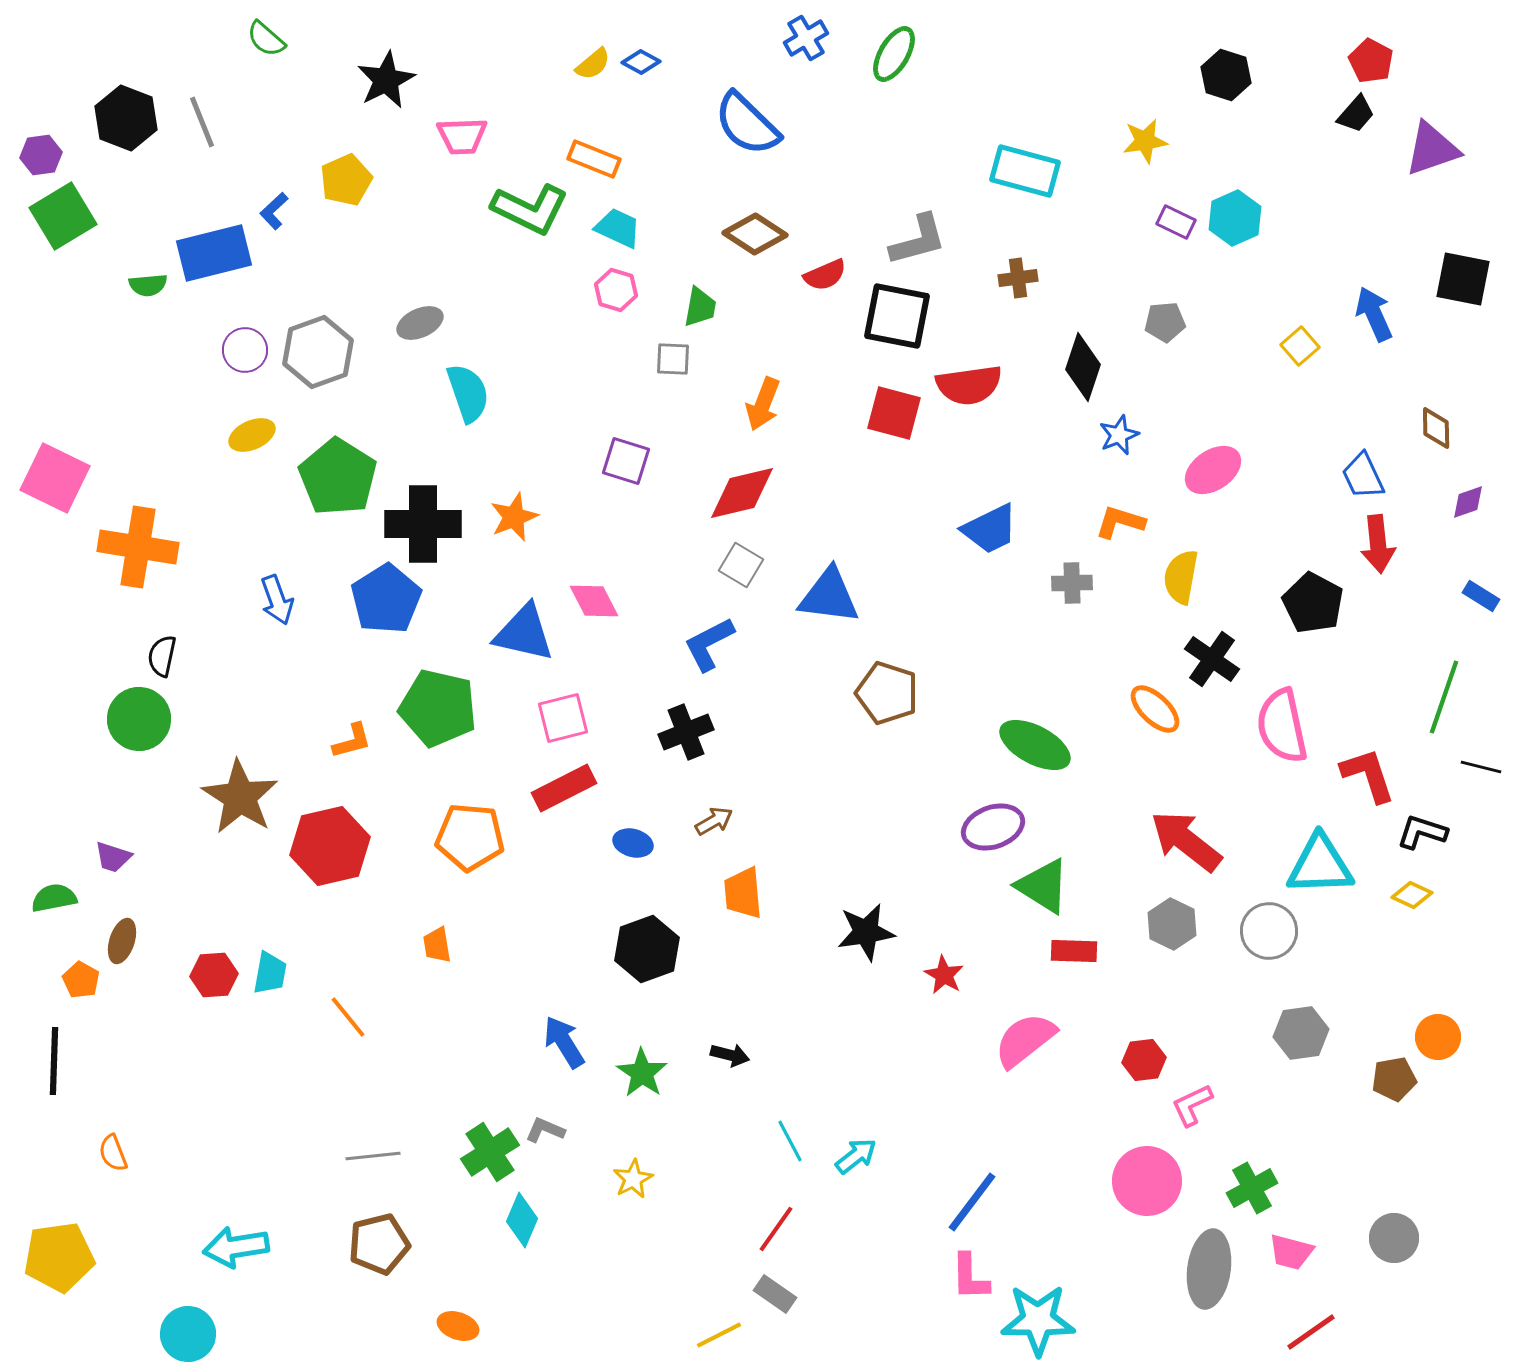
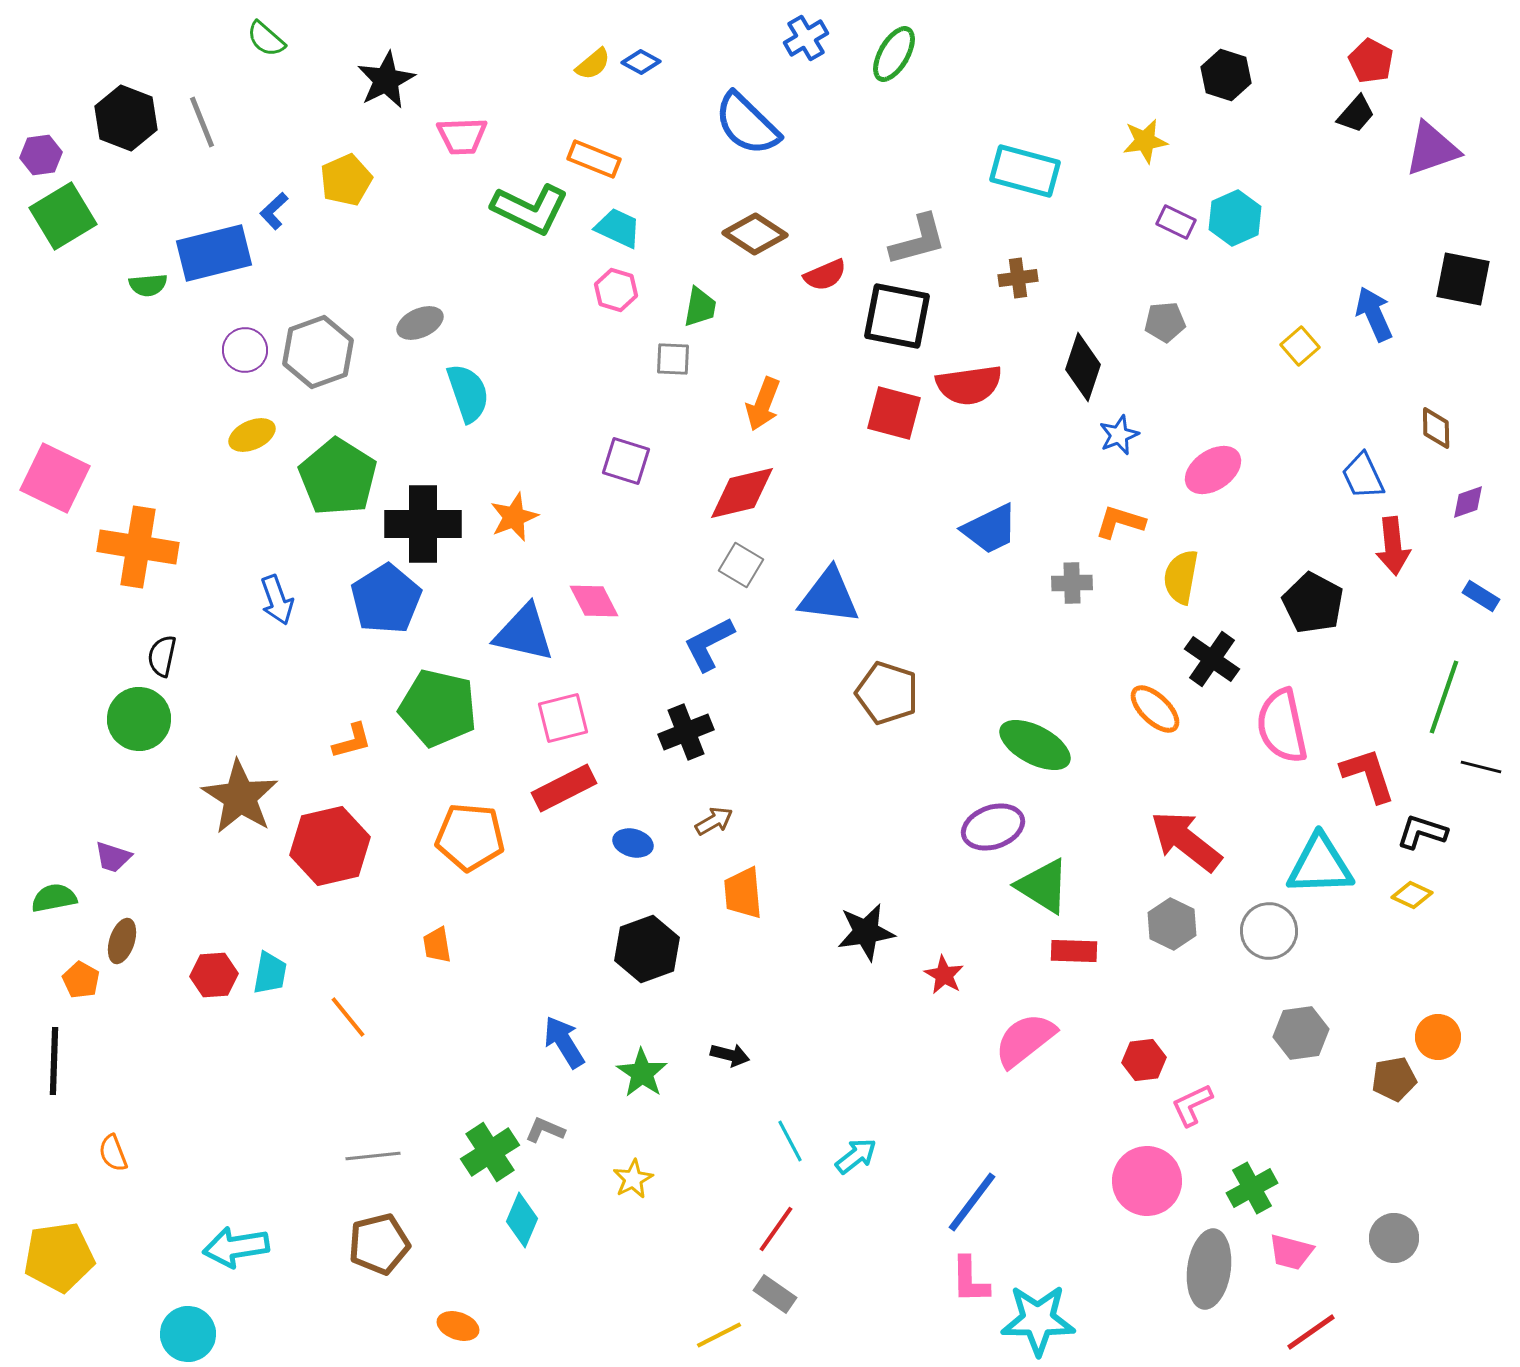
red arrow at (1378, 544): moved 15 px right, 2 px down
pink L-shape at (970, 1277): moved 3 px down
